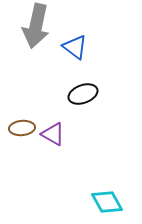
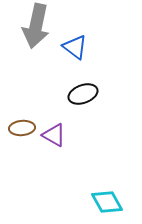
purple triangle: moved 1 px right, 1 px down
